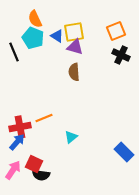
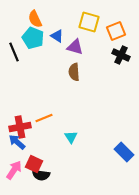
yellow square: moved 15 px right, 10 px up; rotated 25 degrees clockwise
cyan triangle: rotated 24 degrees counterclockwise
blue arrow: rotated 90 degrees counterclockwise
pink arrow: moved 1 px right
